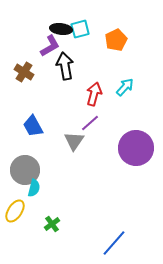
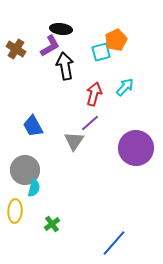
cyan square: moved 21 px right, 23 px down
brown cross: moved 8 px left, 23 px up
yellow ellipse: rotated 30 degrees counterclockwise
